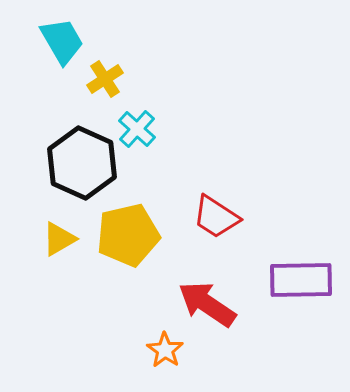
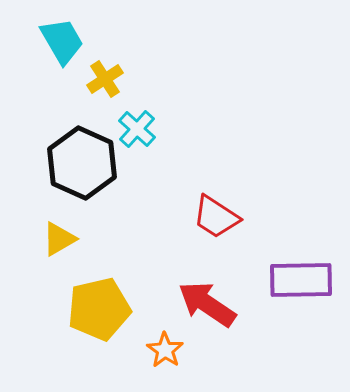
yellow pentagon: moved 29 px left, 74 px down
